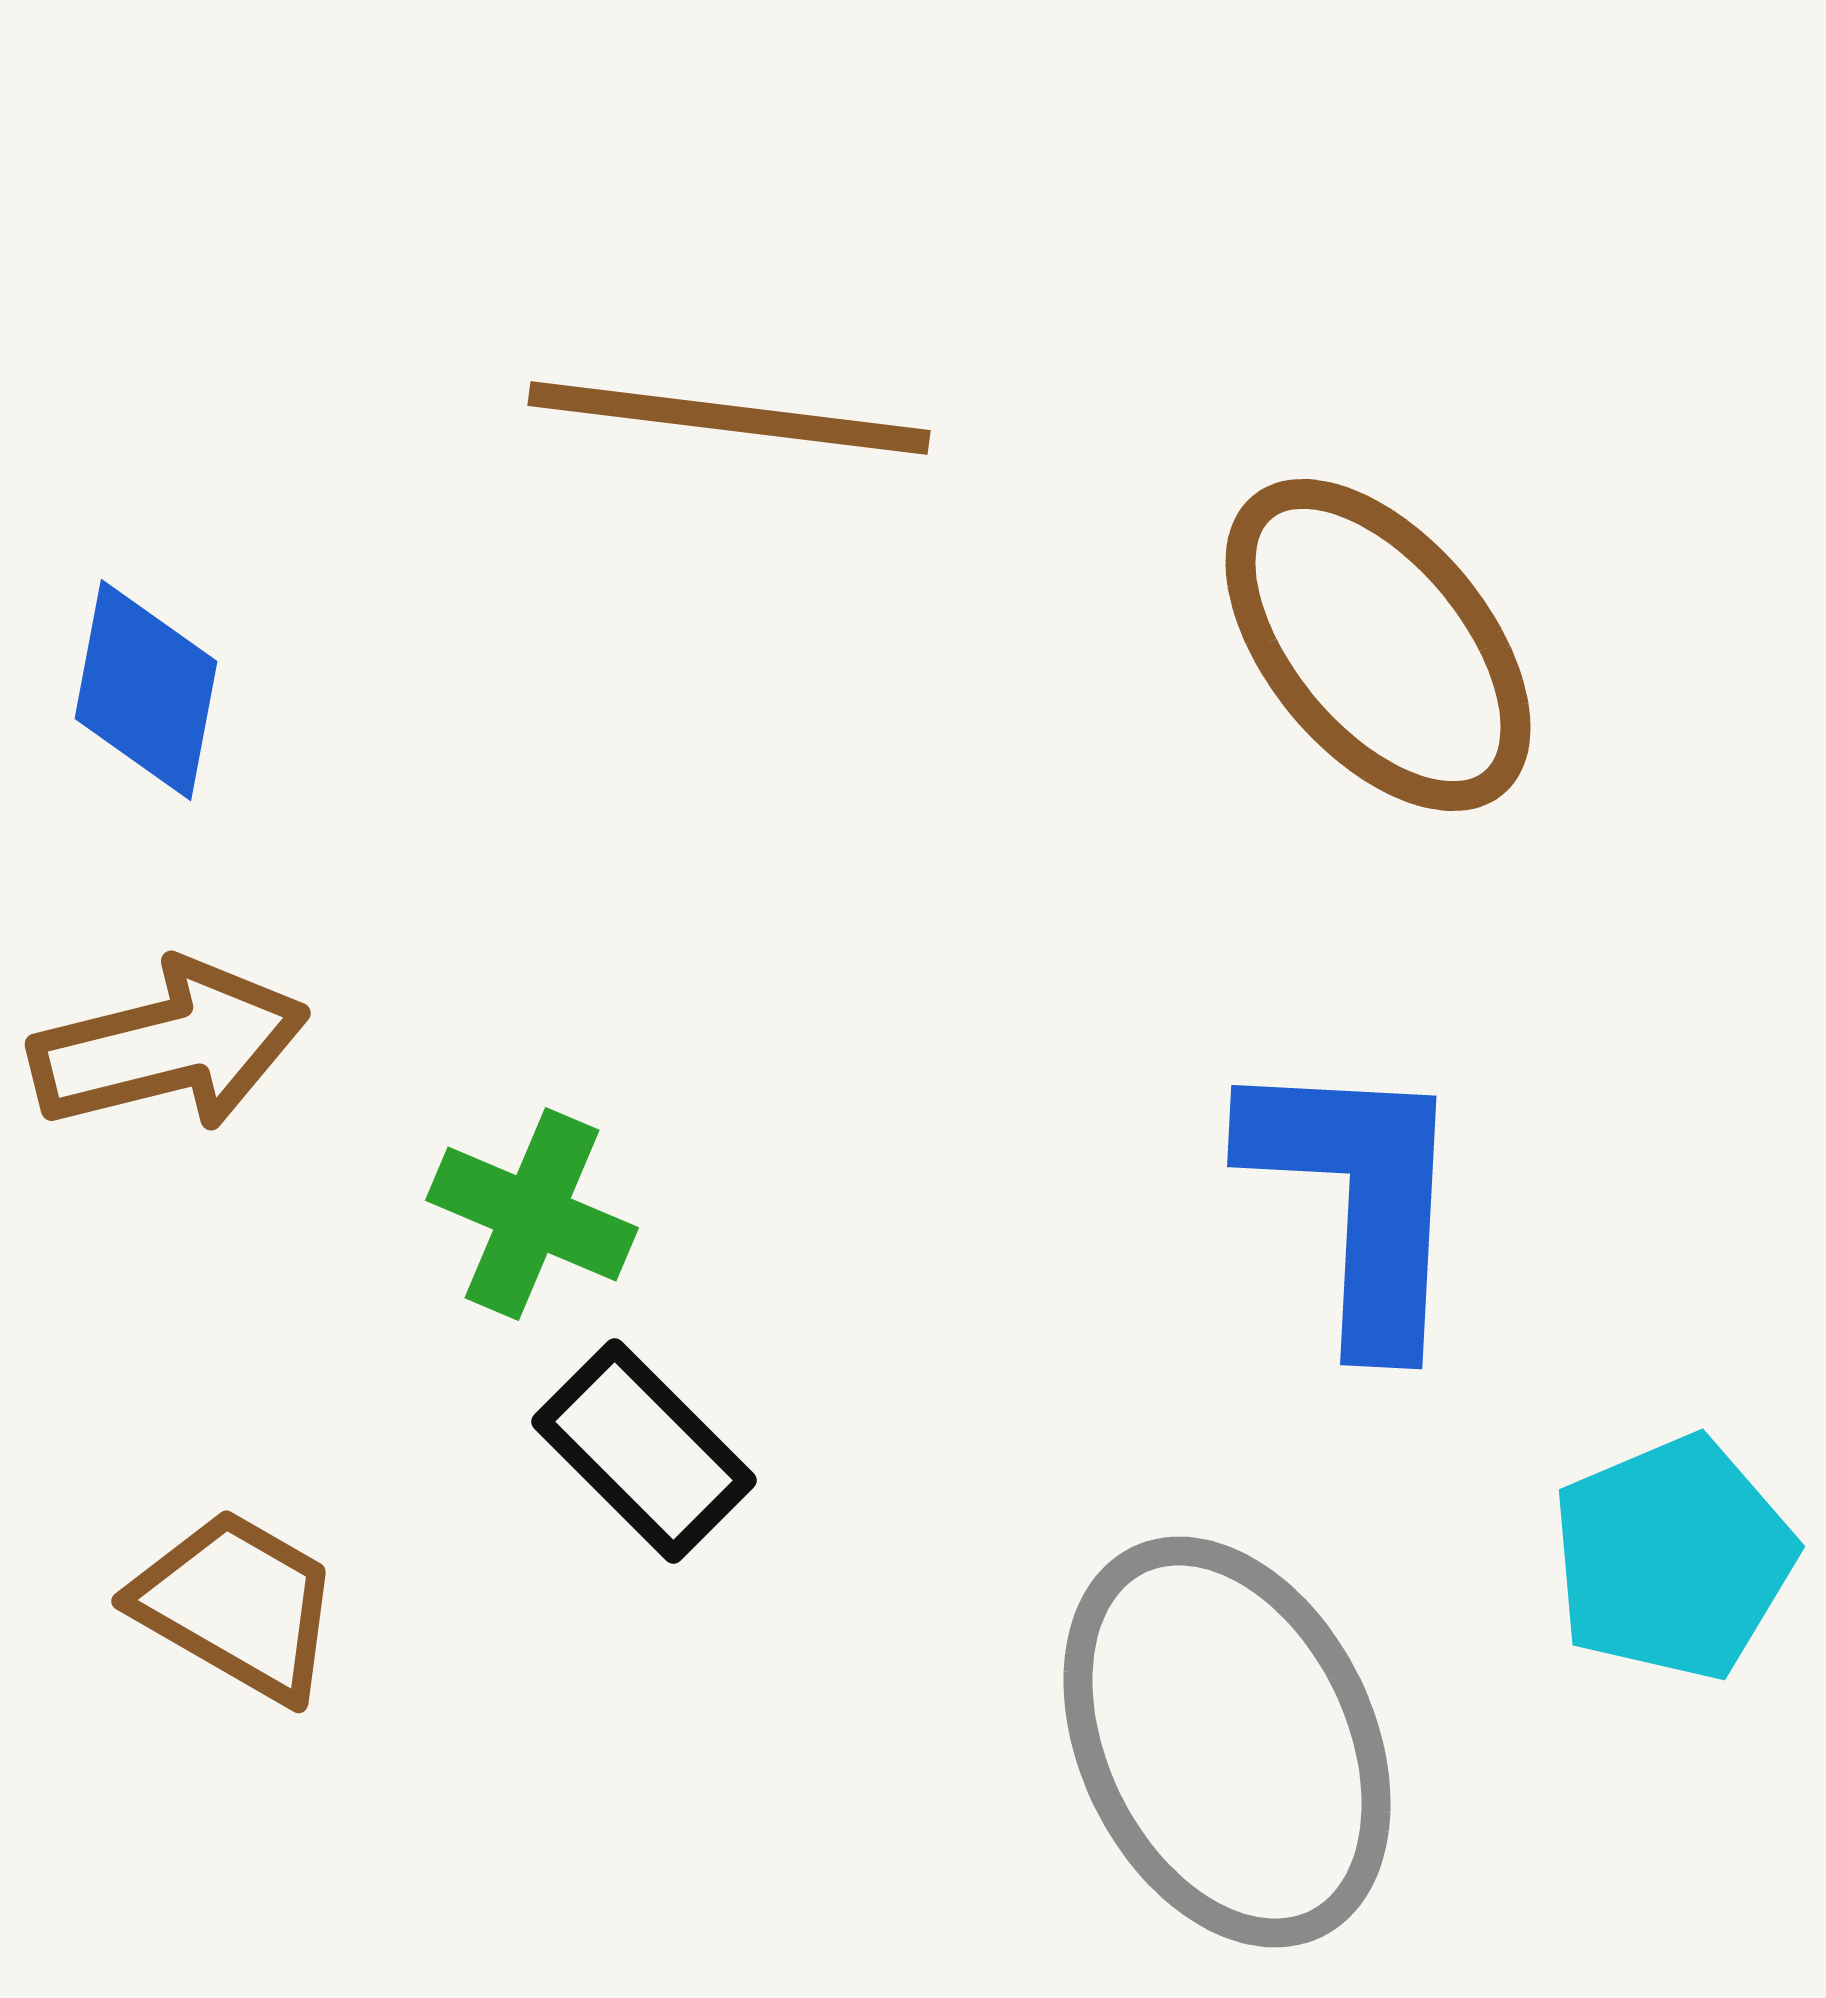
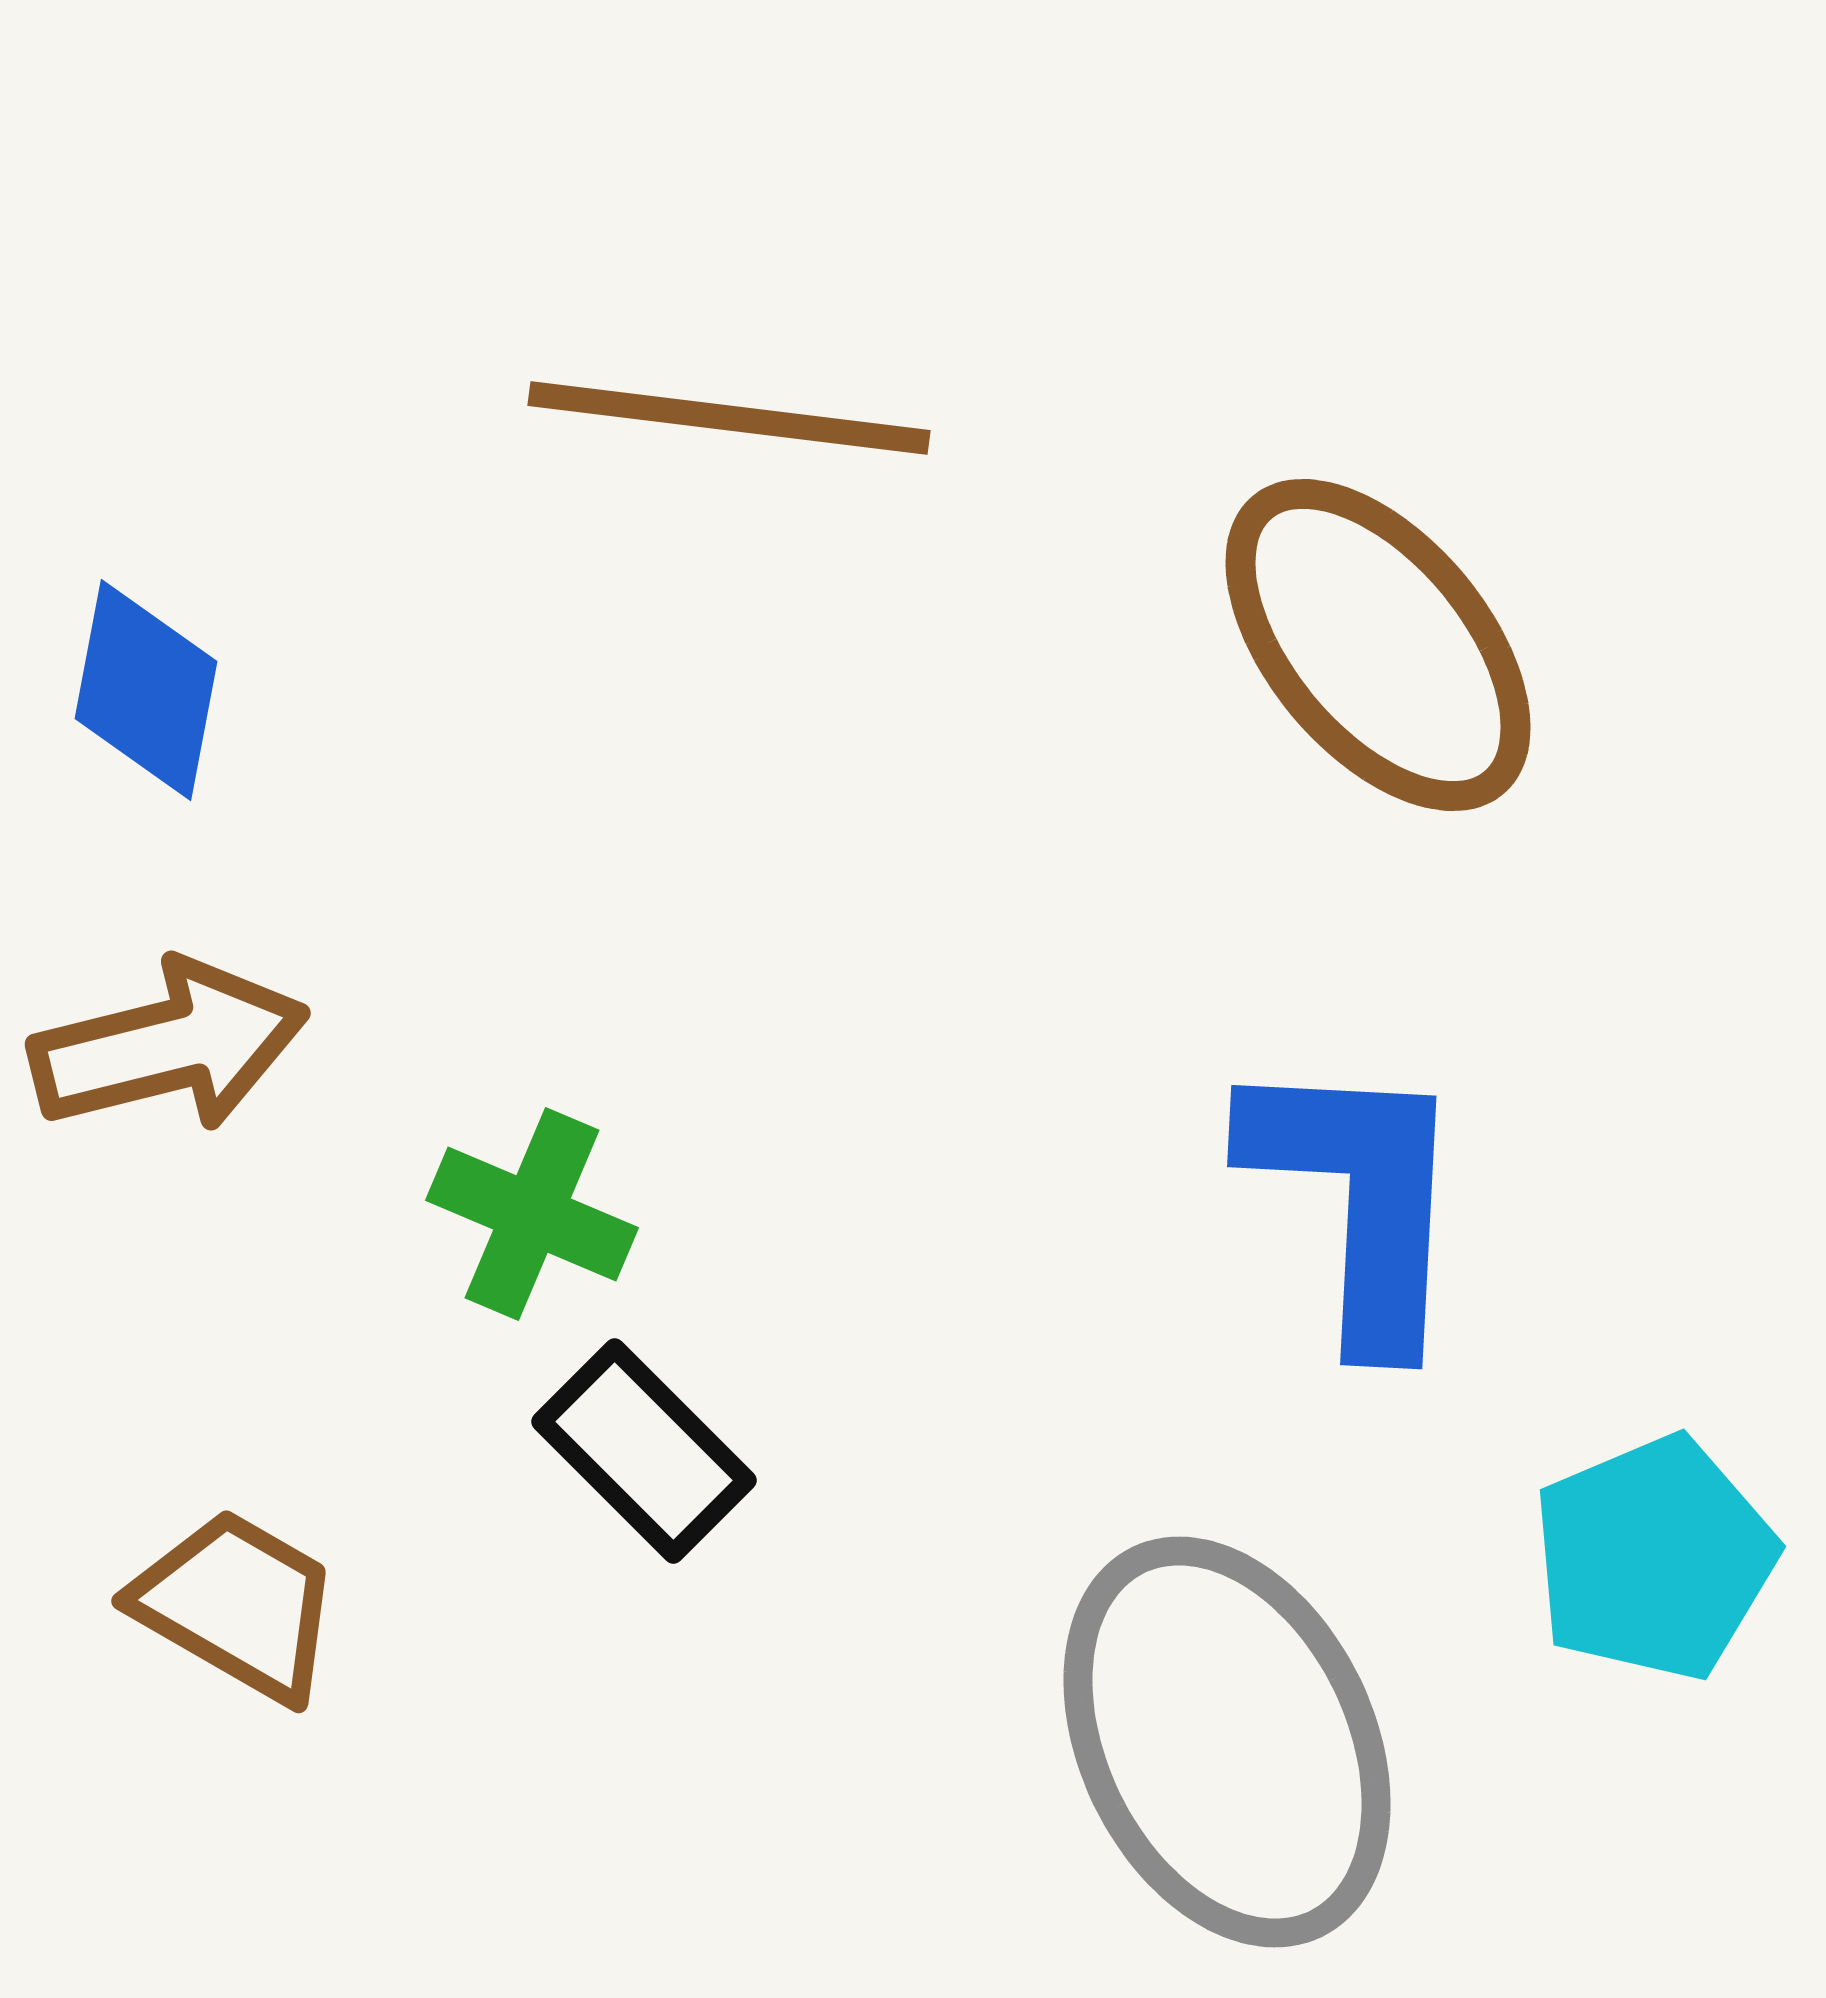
cyan pentagon: moved 19 px left
